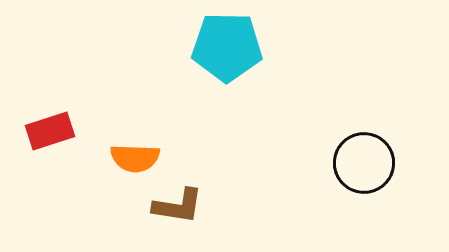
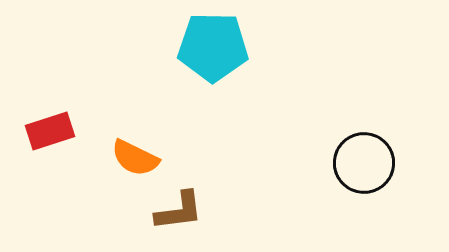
cyan pentagon: moved 14 px left
orange semicircle: rotated 24 degrees clockwise
brown L-shape: moved 1 px right, 5 px down; rotated 16 degrees counterclockwise
